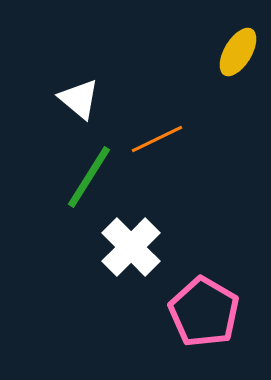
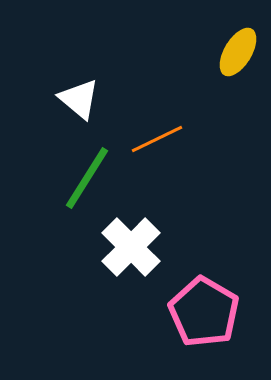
green line: moved 2 px left, 1 px down
